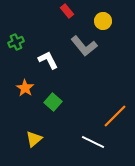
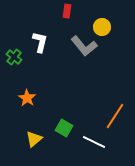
red rectangle: rotated 48 degrees clockwise
yellow circle: moved 1 px left, 6 px down
green cross: moved 2 px left, 15 px down; rotated 28 degrees counterclockwise
white L-shape: moved 8 px left, 18 px up; rotated 40 degrees clockwise
orange star: moved 2 px right, 10 px down
green square: moved 11 px right, 26 px down; rotated 12 degrees counterclockwise
orange line: rotated 12 degrees counterclockwise
white line: moved 1 px right
